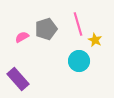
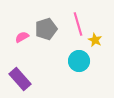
purple rectangle: moved 2 px right
